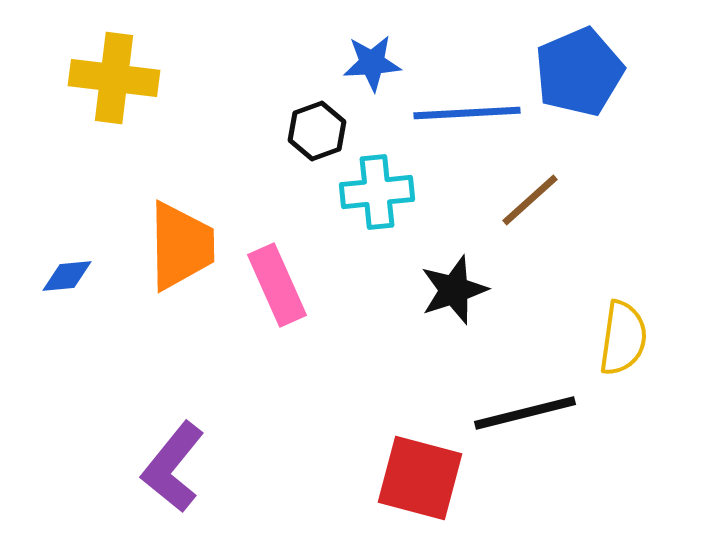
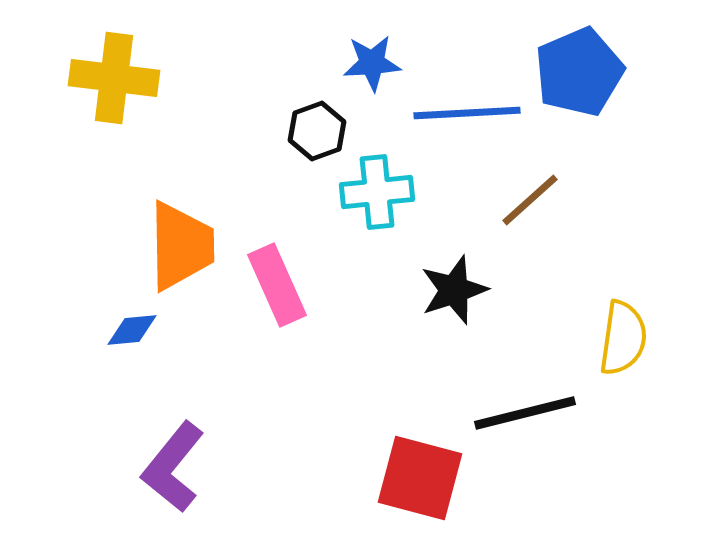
blue diamond: moved 65 px right, 54 px down
